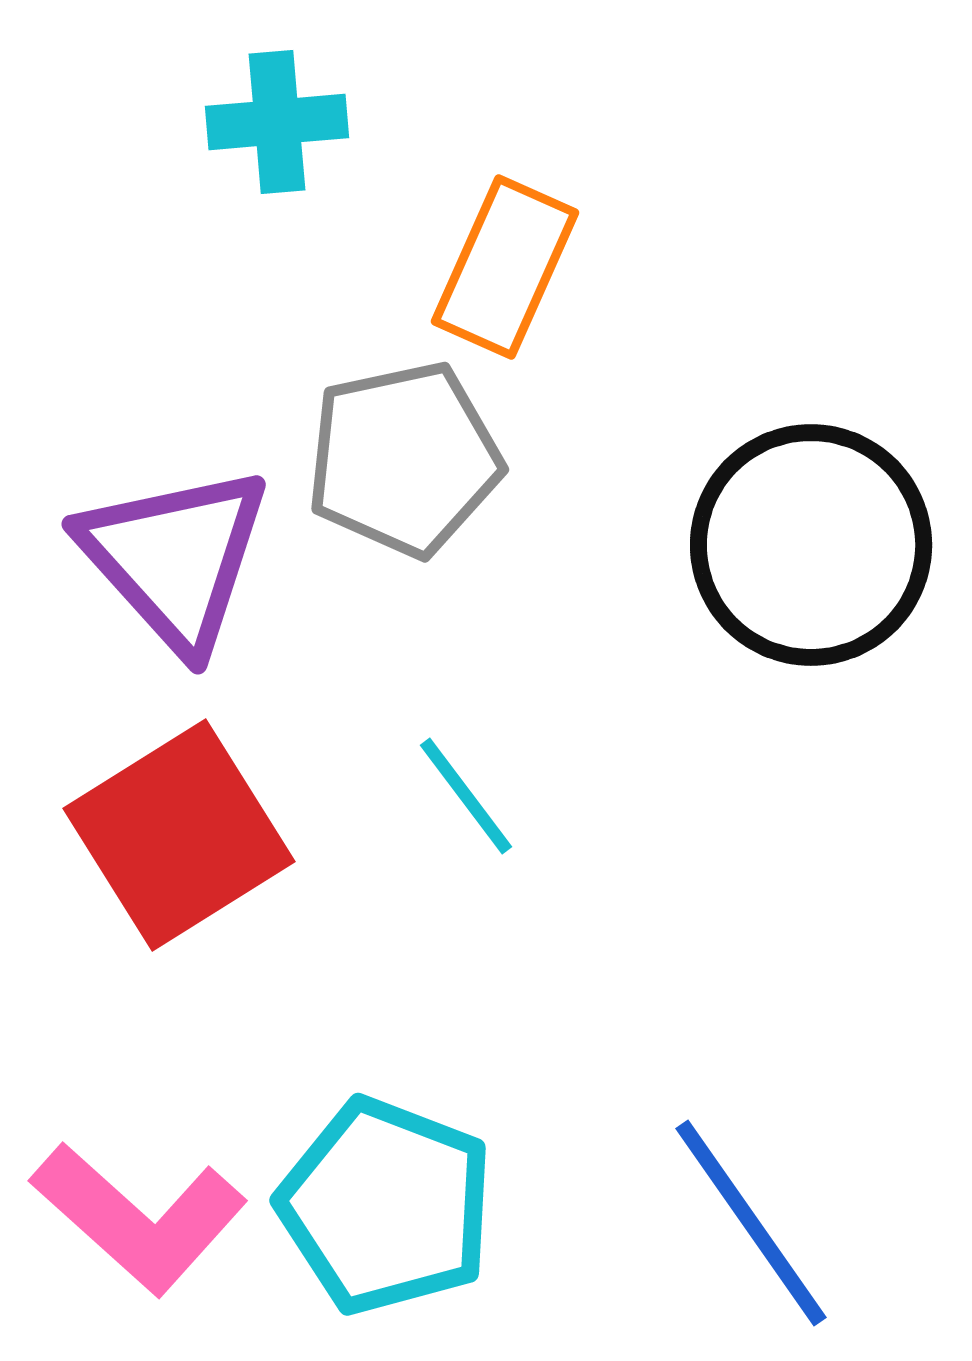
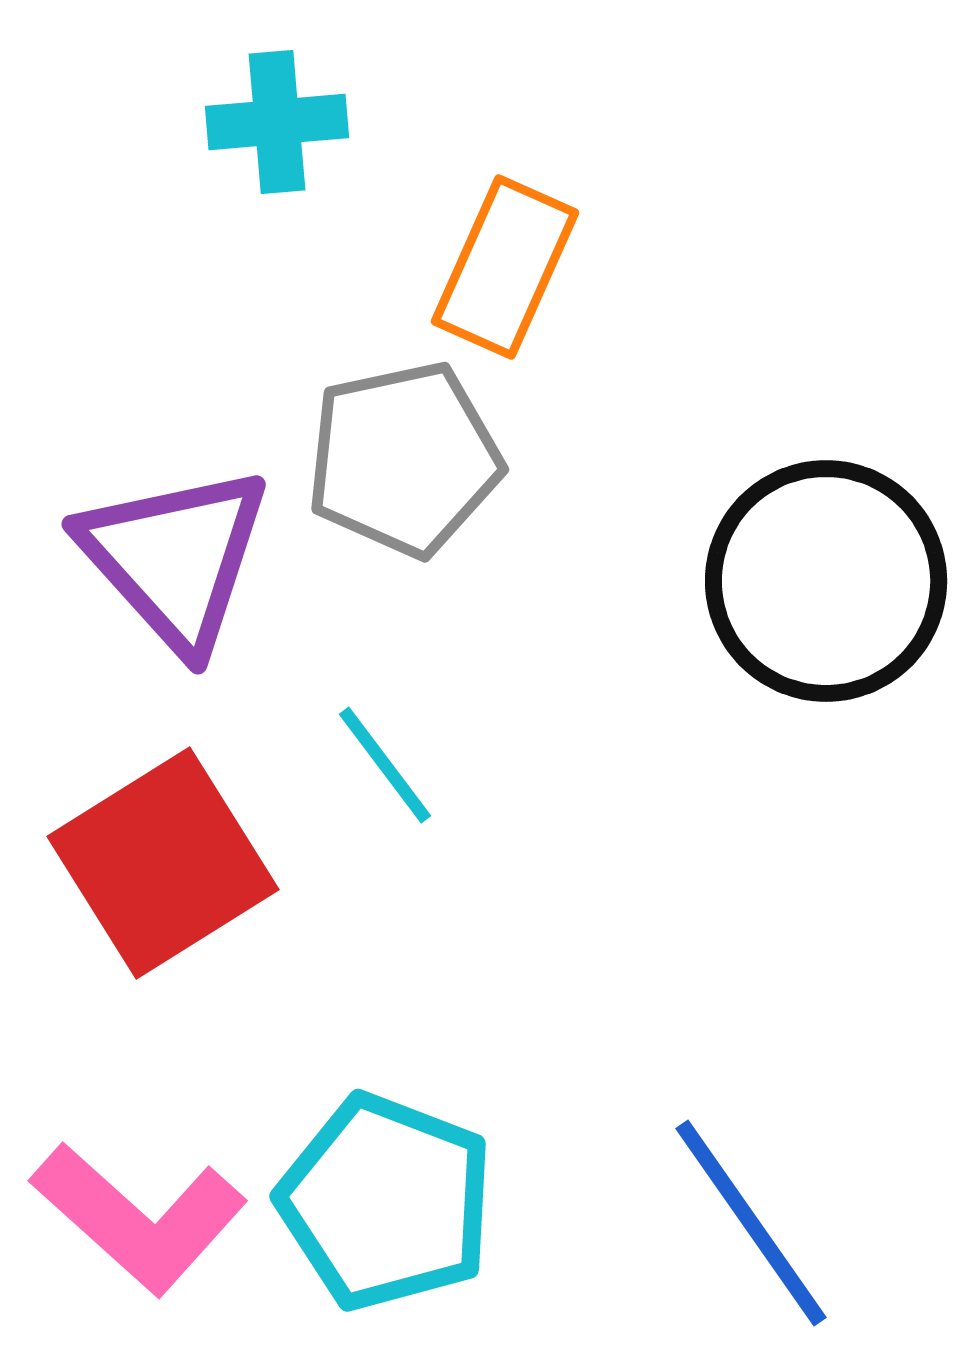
black circle: moved 15 px right, 36 px down
cyan line: moved 81 px left, 31 px up
red square: moved 16 px left, 28 px down
cyan pentagon: moved 4 px up
